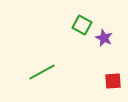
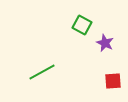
purple star: moved 1 px right, 5 px down
